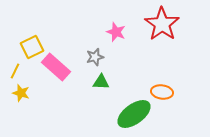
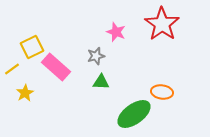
gray star: moved 1 px right, 1 px up
yellow line: moved 3 px left, 2 px up; rotated 28 degrees clockwise
yellow star: moved 4 px right; rotated 24 degrees clockwise
